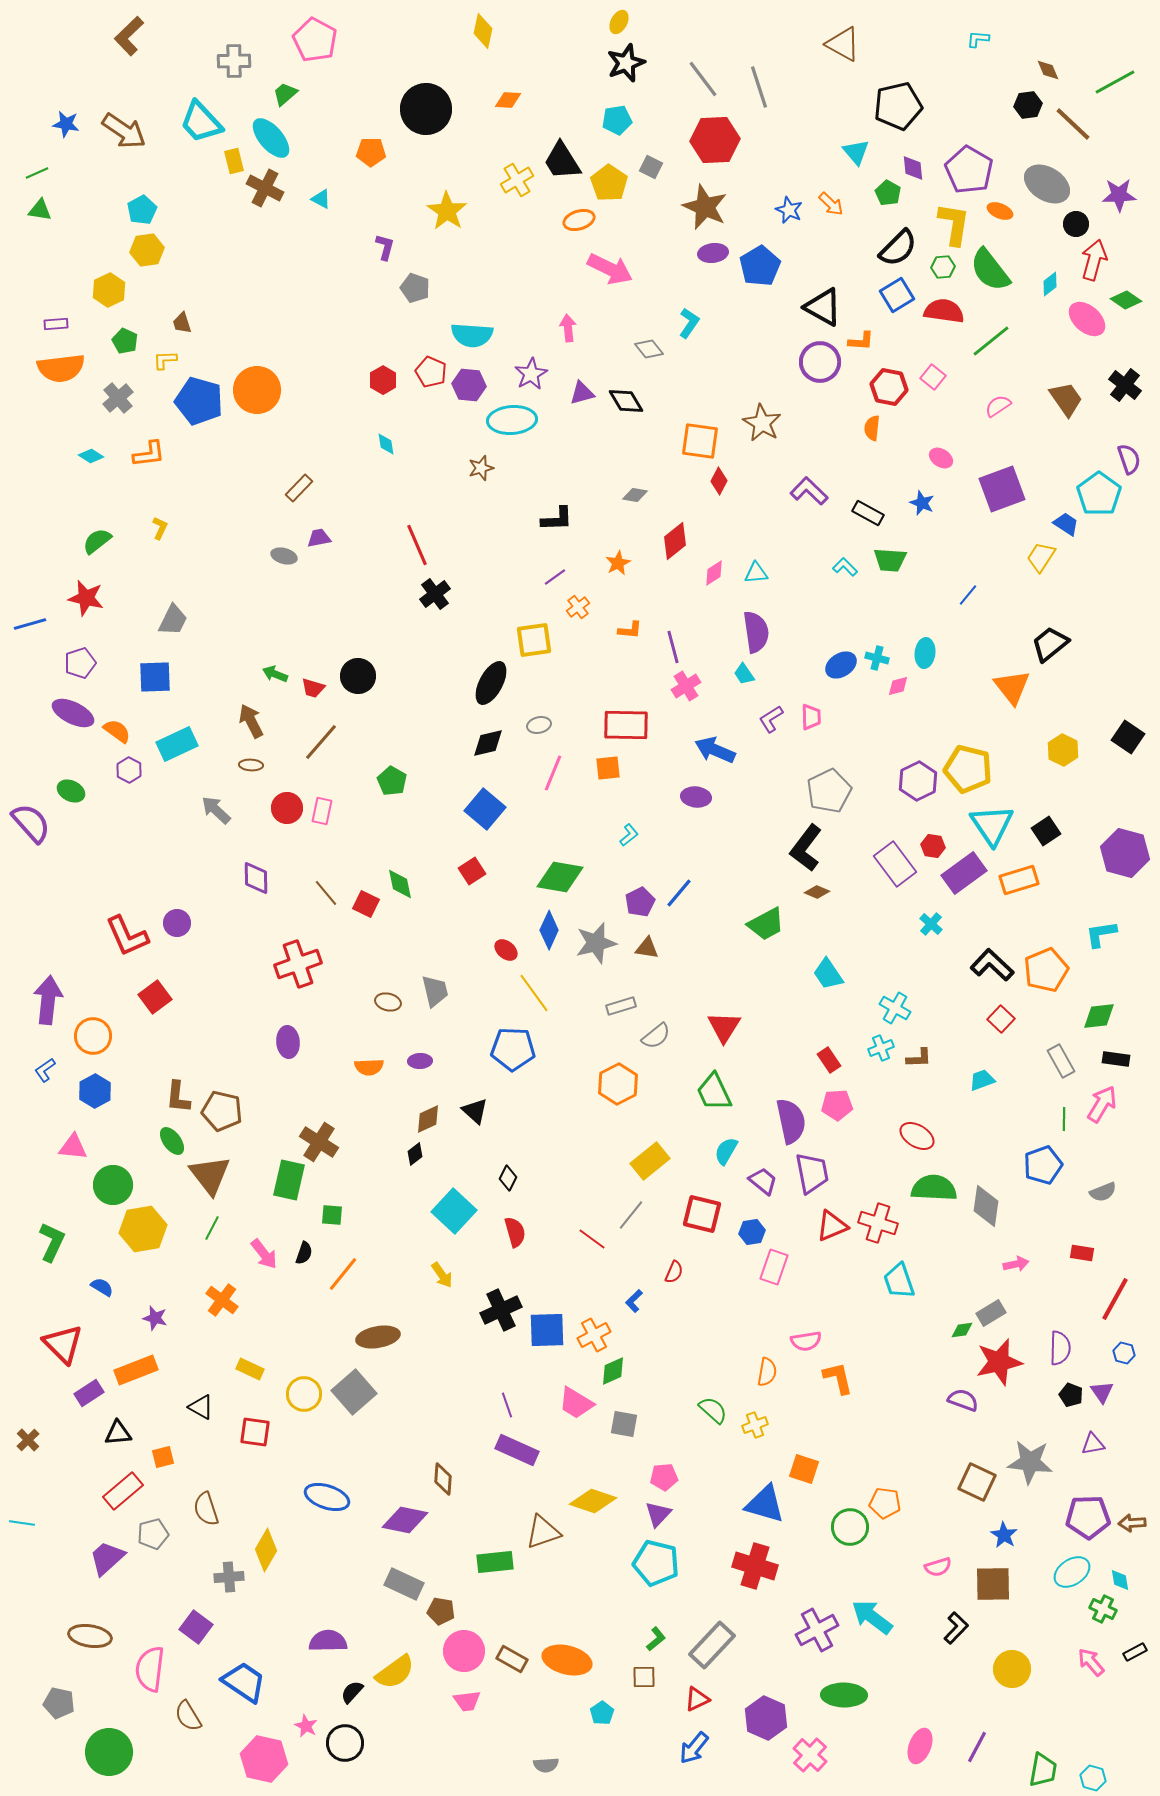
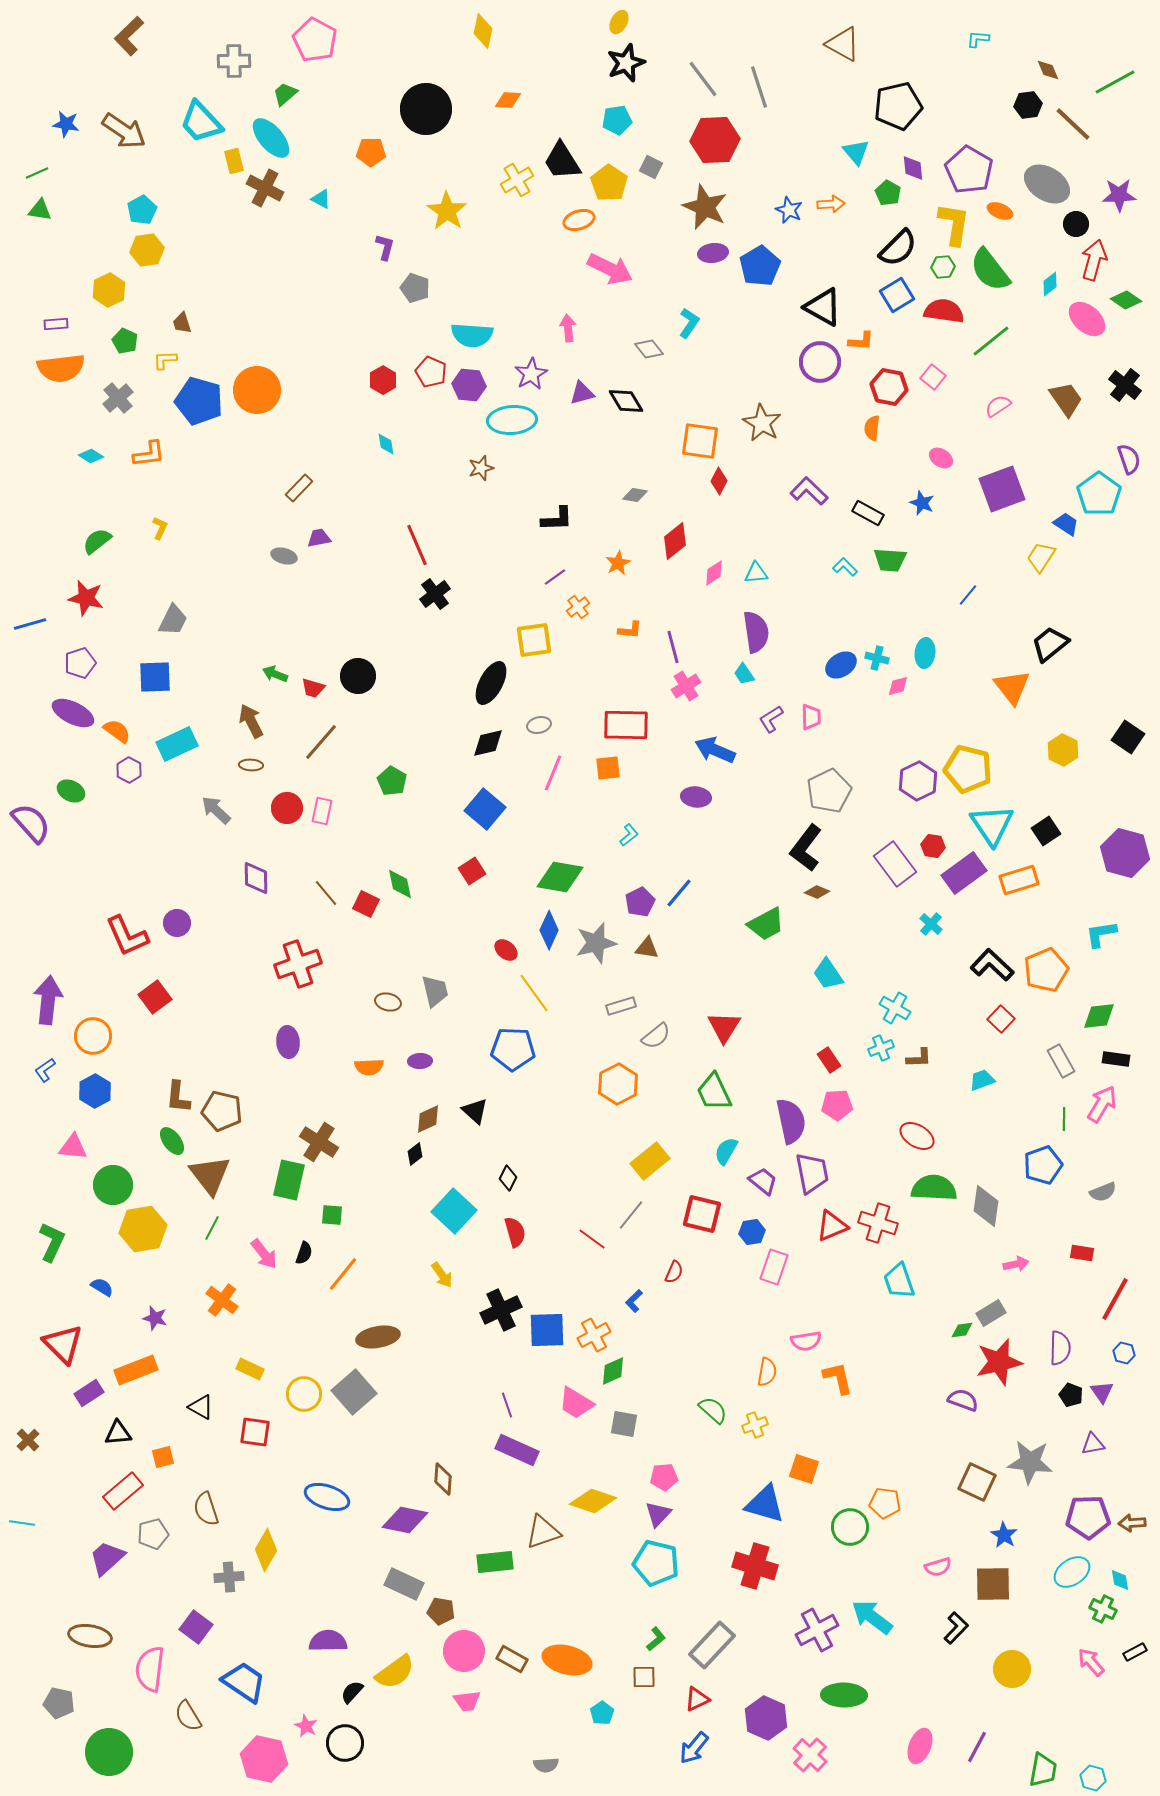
orange arrow at (831, 204): rotated 48 degrees counterclockwise
